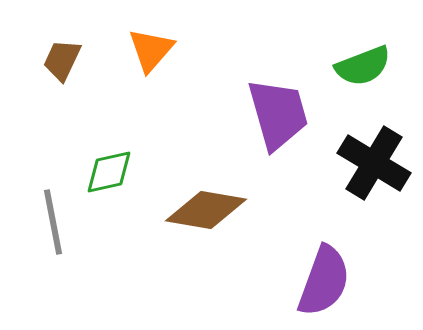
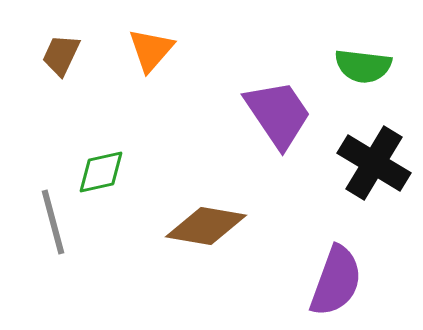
brown trapezoid: moved 1 px left, 5 px up
green semicircle: rotated 28 degrees clockwise
purple trapezoid: rotated 18 degrees counterclockwise
green diamond: moved 8 px left
brown diamond: moved 16 px down
gray line: rotated 4 degrees counterclockwise
purple semicircle: moved 12 px right
